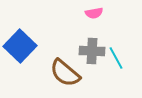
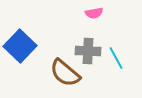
gray cross: moved 4 px left
